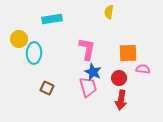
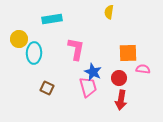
pink L-shape: moved 11 px left
